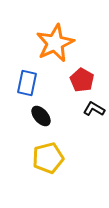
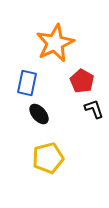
red pentagon: moved 1 px down
black L-shape: rotated 40 degrees clockwise
black ellipse: moved 2 px left, 2 px up
